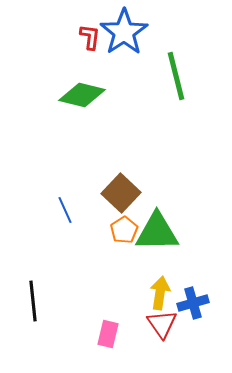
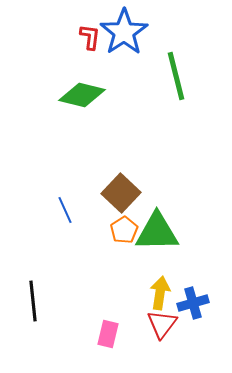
red triangle: rotated 12 degrees clockwise
